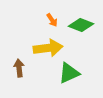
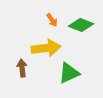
yellow arrow: moved 2 px left
brown arrow: moved 3 px right
